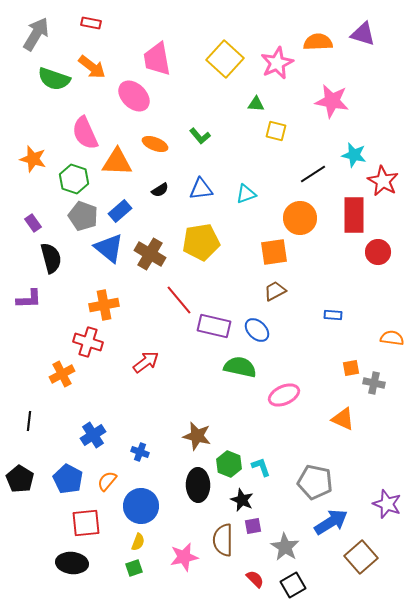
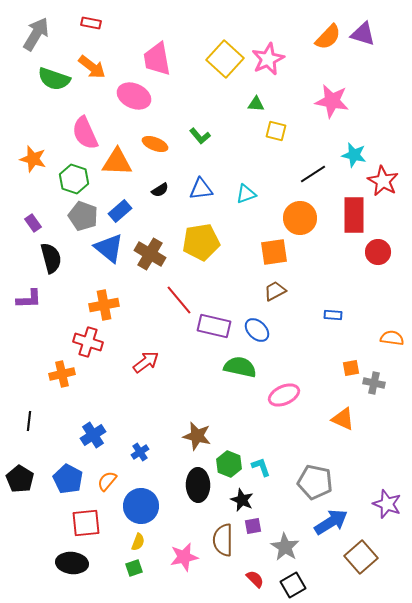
orange semicircle at (318, 42): moved 10 px right, 5 px up; rotated 136 degrees clockwise
pink star at (277, 63): moved 9 px left, 4 px up
pink ellipse at (134, 96): rotated 20 degrees counterclockwise
orange cross at (62, 374): rotated 15 degrees clockwise
blue cross at (140, 452): rotated 36 degrees clockwise
